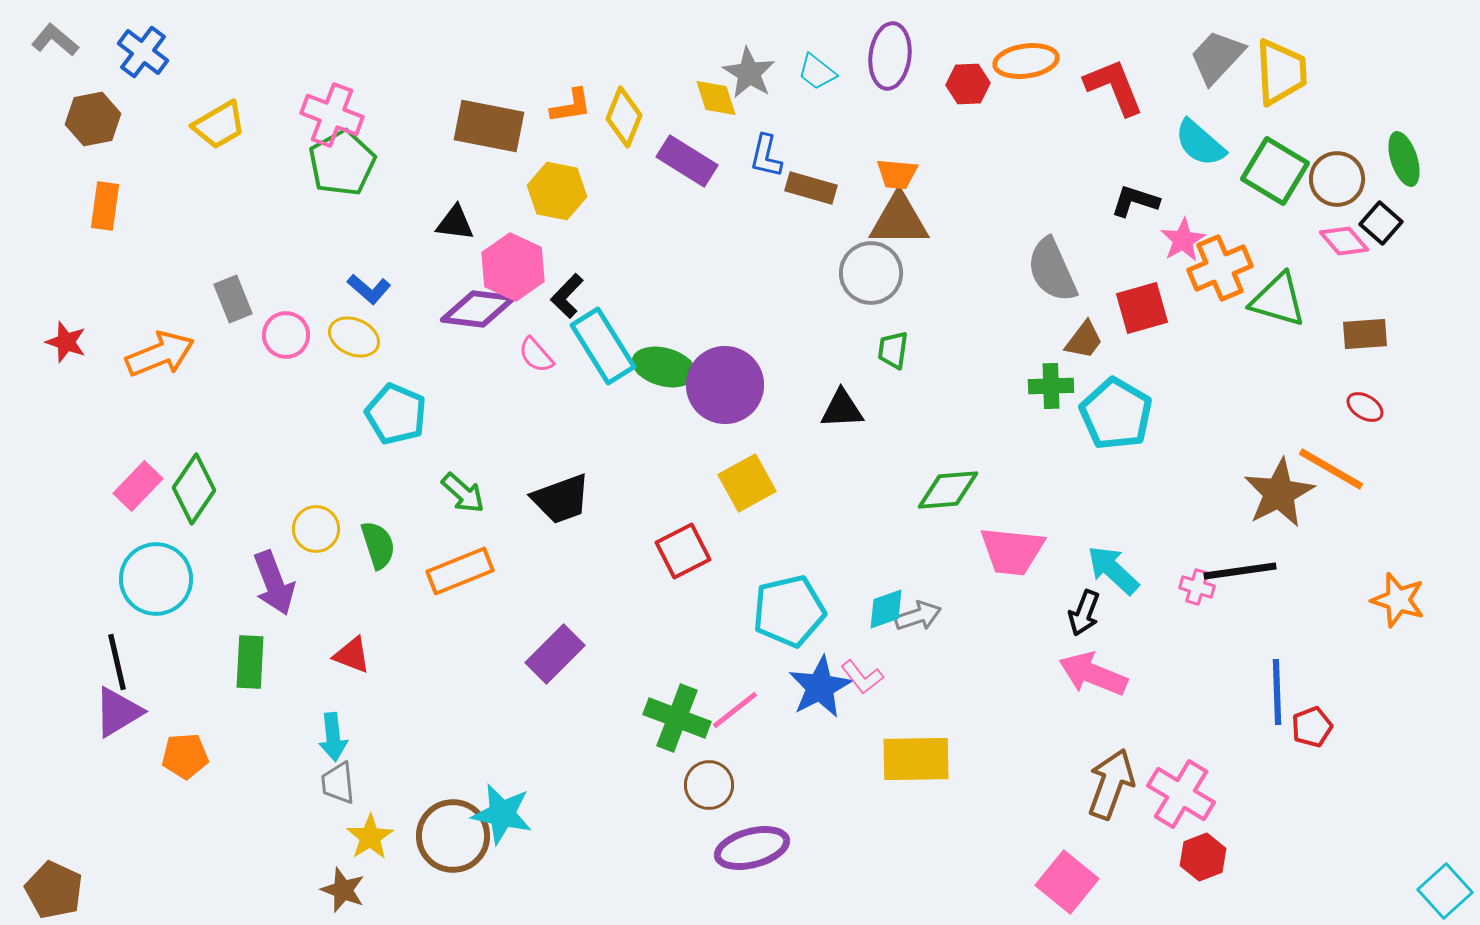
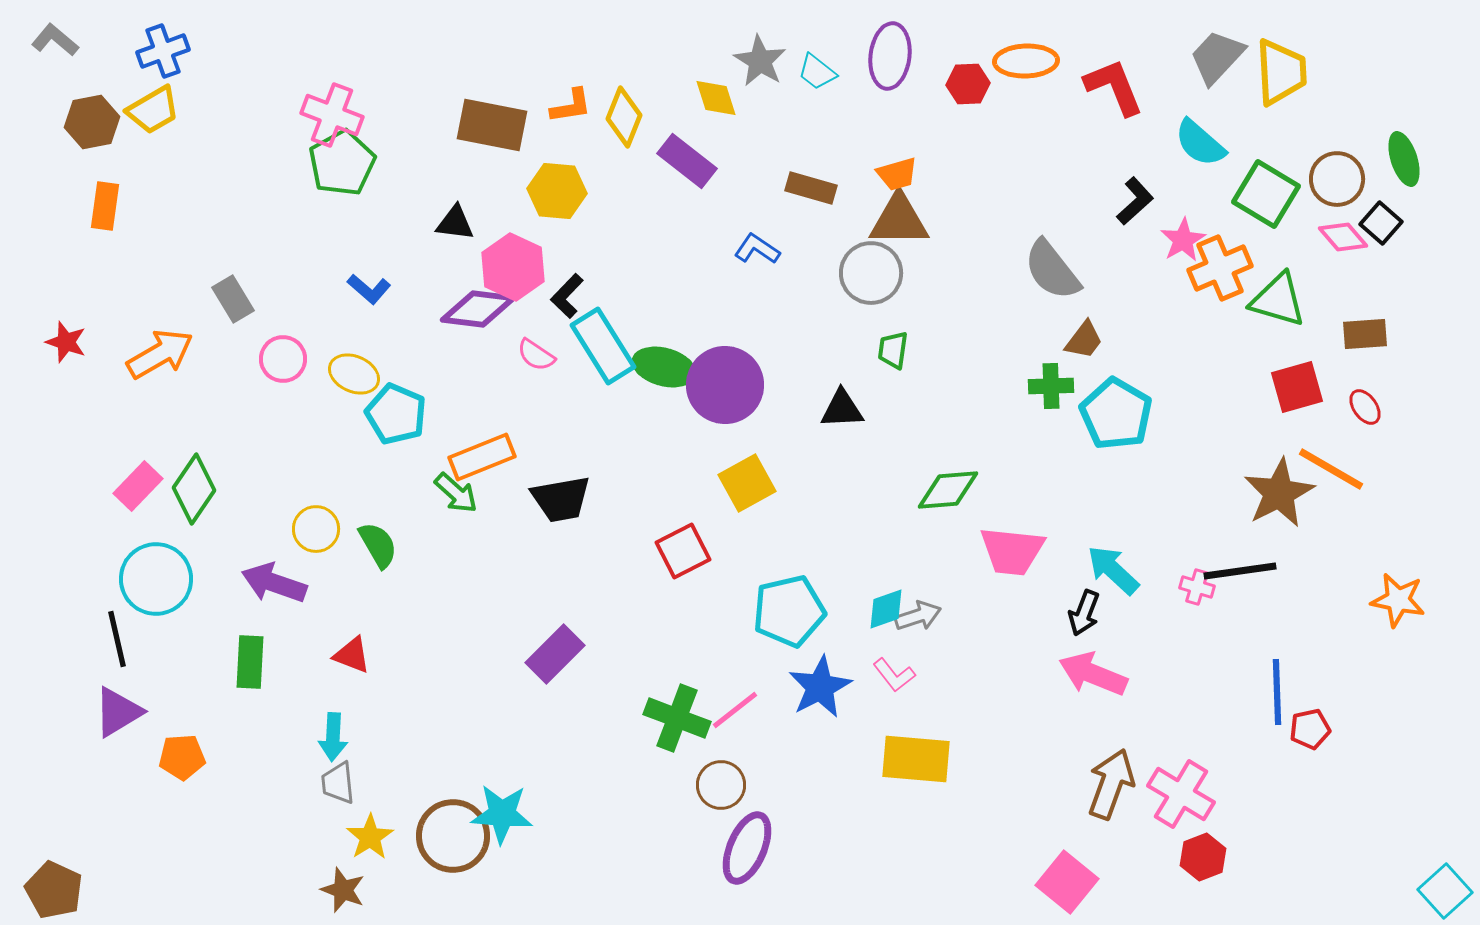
blue cross at (143, 52): moved 20 px right, 1 px up; rotated 33 degrees clockwise
orange ellipse at (1026, 61): rotated 6 degrees clockwise
gray star at (749, 73): moved 11 px right, 12 px up
brown hexagon at (93, 119): moved 1 px left, 3 px down
yellow trapezoid at (219, 125): moved 66 px left, 15 px up
brown rectangle at (489, 126): moved 3 px right, 1 px up
blue L-shape at (766, 156): moved 9 px left, 93 px down; rotated 111 degrees clockwise
purple rectangle at (687, 161): rotated 6 degrees clockwise
green square at (1275, 171): moved 9 px left, 23 px down
orange trapezoid at (897, 174): rotated 21 degrees counterclockwise
yellow hexagon at (557, 191): rotated 6 degrees counterclockwise
black L-shape at (1135, 201): rotated 120 degrees clockwise
pink diamond at (1344, 241): moved 1 px left, 4 px up
gray semicircle at (1052, 270): rotated 14 degrees counterclockwise
gray rectangle at (233, 299): rotated 9 degrees counterclockwise
red square at (1142, 308): moved 155 px right, 79 px down
pink circle at (286, 335): moved 3 px left, 24 px down
yellow ellipse at (354, 337): moved 37 px down
orange arrow at (160, 354): rotated 8 degrees counterclockwise
pink semicircle at (536, 355): rotated 15 degrees counterclockwise
red ellipse at (1365, 407): rotated 24 degrees clockwise
green arrow at (463, 493): moved 7 px left
black trapezoid at (561, 499): rotated 10 degrees clockwise
green semicircle at (378, 545): rotated 12 degrees counterclockwise
orange rectangle at (460, 571): moved 22 px right, 114 px up
purple arrow at (274, 583): rotated 130 degrees clockwise
orange star at (1398, 600): rotated 6 degrees counterclockwise
black line at (117, 662): moved 23 px up
pink L-shape at (862, 677): moved 32 px right, 2 px up
red pentagon at (1312, 727): moved 2 px left, 2 px down; rotated 9 degrees clockwise
cyan arrow at (333, 737): rotated 9 degrees clockwise
orange pentagon at (185, 756): moved 3 px left, 1 px down
yellow rectangle at (916, 759): rotated 6 degrees clockwise
brown circle at (709, 785): moved 12 px right
cyan star at (502, 814): rotated 8 degrees counterclockwise
purple ellipse at (752, 848): moved 5 px left; rotated 52 degrees counterclockwise
